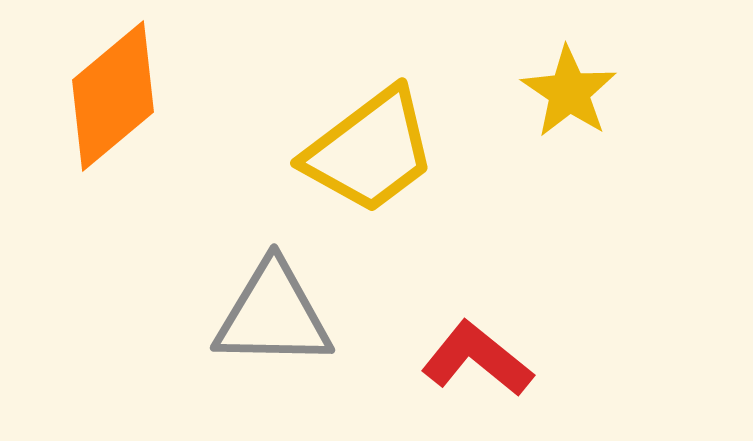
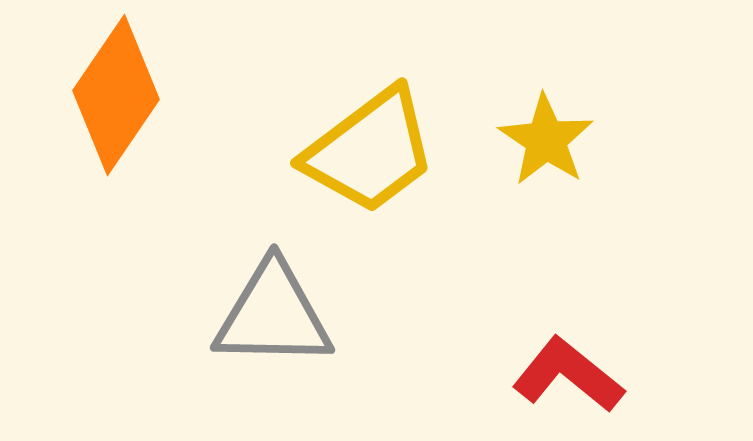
yellow star: moved 23 px left, 48 px down
orange diamond: moved 3 px right, 1 px up; rotated 16 degrees counterclockwise
red L-shape: moved 91 px right, 16 px down
